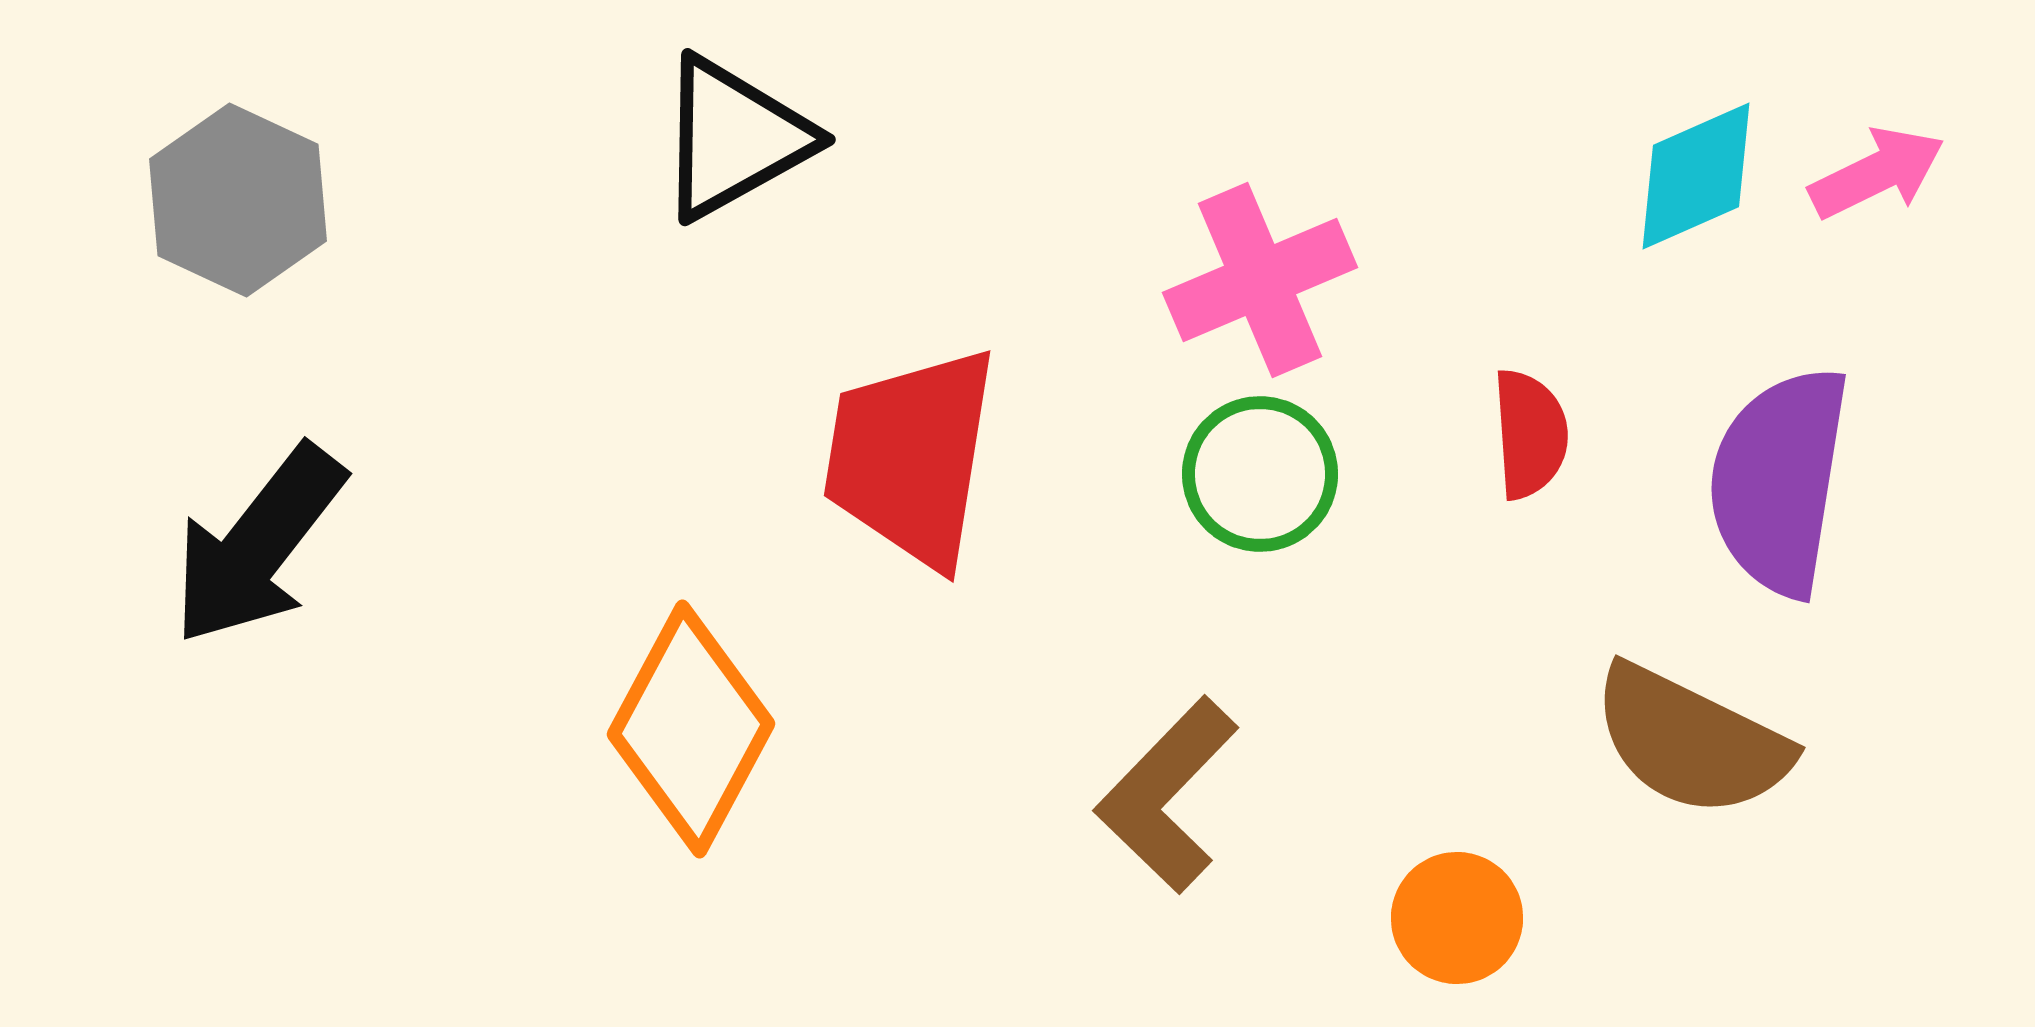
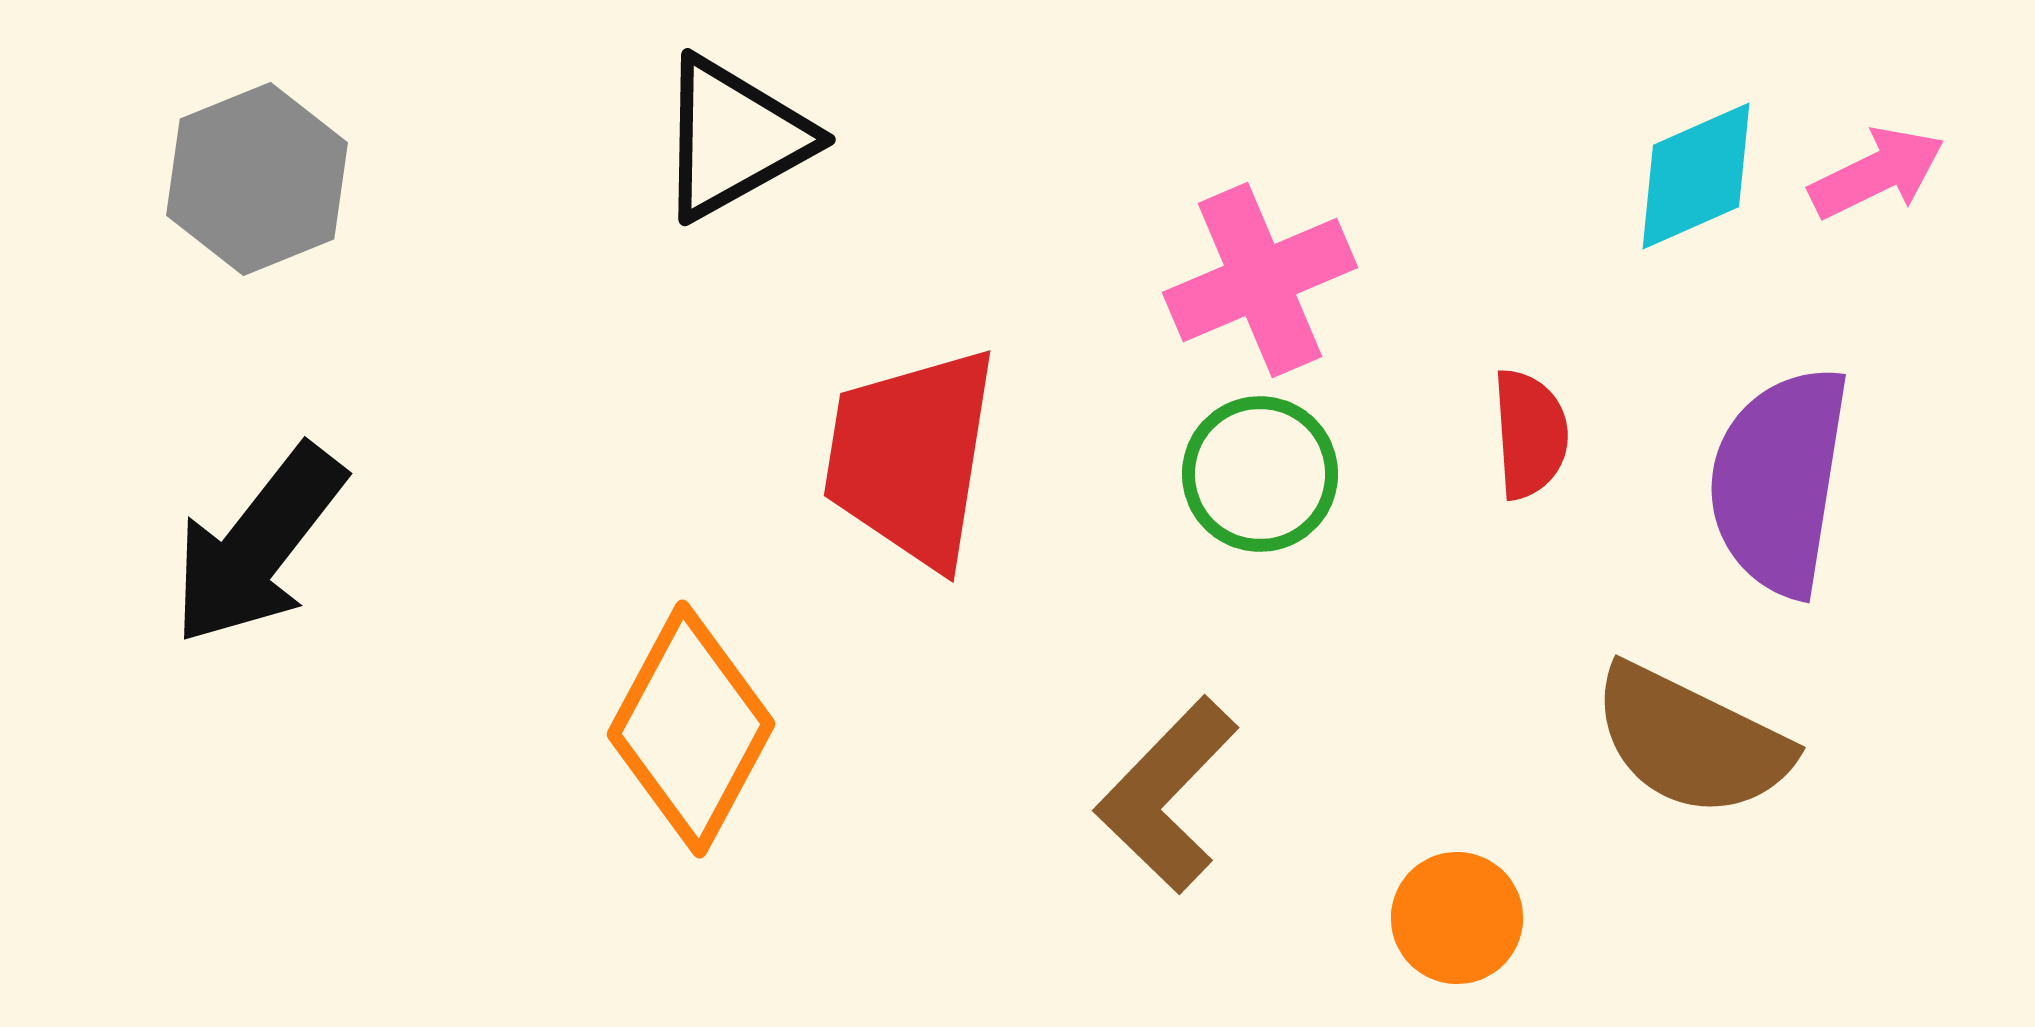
gray hexagon: moved 19 px right, 21 px up; rotated 13 degrees clockwise
